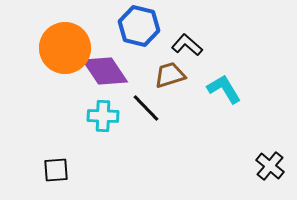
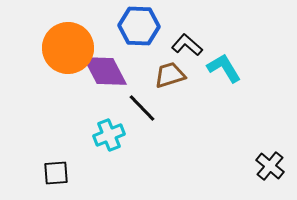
blue hexagon: rotated 12 degrees counterclockwise
orange circle: moved 3 px right
purple diamond: rotated 6 degrees clockwise
cyan L-shape: moved 21 px up
black line: moved 4 px left
cyan cross: moved 6 px right, 19 px down; rotated 24 degrees counterclockwise
black square: moved 3 px down
